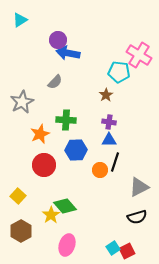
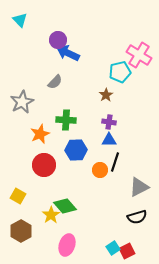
cyan triangle: rotated 42 degrees counterclockwise
blue arrow: rotated 15 degrees clockwise
cyan pentagon: moved 1 px right; rotated 20 degrees counterclockwise
yellow square: rotated 14 degrees counterclockwise
